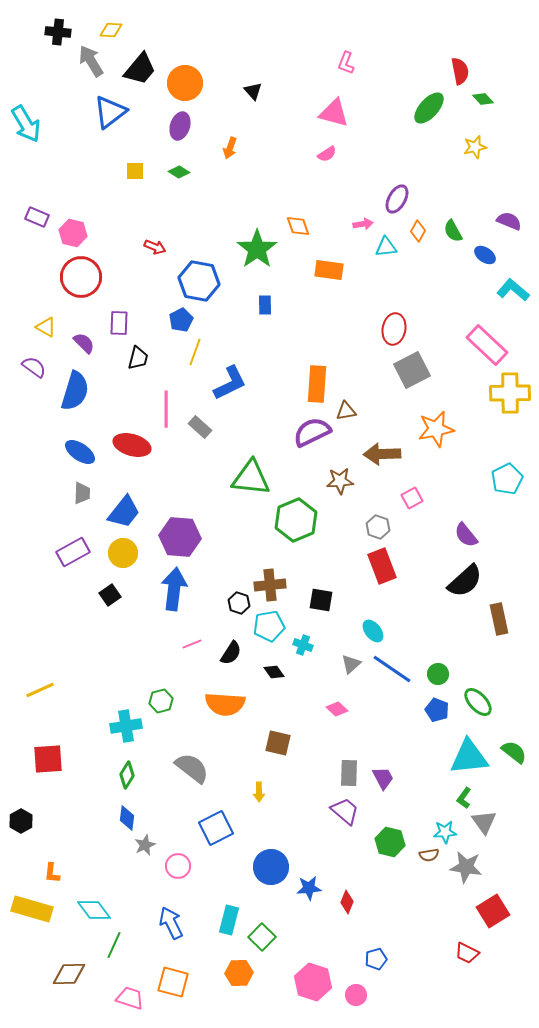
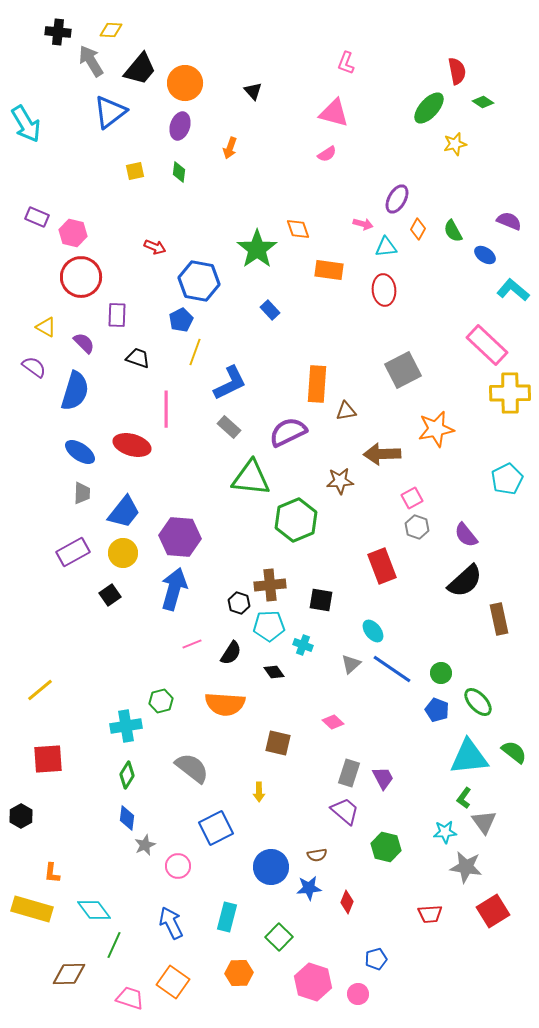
red semicircle at (460, 71): moved 3 px left
green diamond at (483, 99): moved 3 px down; rotated 15 degrees counterclockwise
yellow star at (475, 147): moved 20 px left, 3 px up
yellow square at (135, 171): rotated 12 degrees counterclockwise
green diamond at (179, 172): rotated 65 degrees clockwise
pink arrow at (363, 224): rotated 24 degrees clockwise
orange diamond at (298, 226): moved 3 px down
orange diamond at (418, 231): moved 2 px up
blue rectangle at (265, 305): moved 5 px right, 5 px down; rotated 42 degrees counterclockwise
purple rectangle at (119, 323): moved 2 px left, 8 px up
red ellipse at (394, 329): moved 10 px left, 39 px up; rotated 16 degrees counterclockwise
black trapezoid at (138, 358): rotated 85 degrees counterclockwise
gray square at (412, 370): moved 9 px left
gray rectangle at (200, 427): moved 29 px right
purple semicircle at (312, 432): moved 24 px left
gray hexagon at (378, 527): moved 39 px right
blue arrow at (174, 589): rotated 9 degrees clockwise
cyan pentagon at (269, 626): rotated 8 degrees clockwise
green circle at (438, 674): moved 3 px right, 1 px up
yellow line at (40, 690): rotated 16 degrees counterclockwise
pink diamond at (337, 709): moved 4 px left, 13 px down
gray rectangle at (349, 773): rotated 16 degrees clockwise
black hexagon at (21, 821): moved 5 px up
green hexagon at (390, 842): moved 4 px left, 5 px down
brown semicircle at (429, 855): moved 112 px left
cyan rectangle at (229, 920): moved 2 px left, 3 px up
green square at (262, 937): moved 17 px right
red trapezoid at (467, 953): moved 37 px left, 39 px up; rotated 30 degrees counterclockwise
orange square at (173, 982): rotated 20 degrees clockwise
pink circle at (356, 995): moved 2 px right, 1 px up
